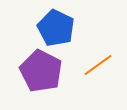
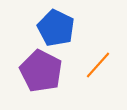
orange line: rotated 12 degrees counterclockwise
